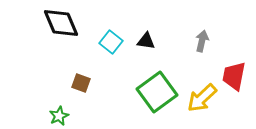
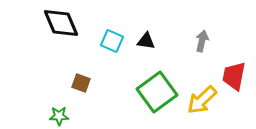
cyan square: moved 1 px right, 1 px up; rotated 15 degrees counterclockwise
yellow arrow: moved 2 px down
green star: rotated 24 degrees clockwise
